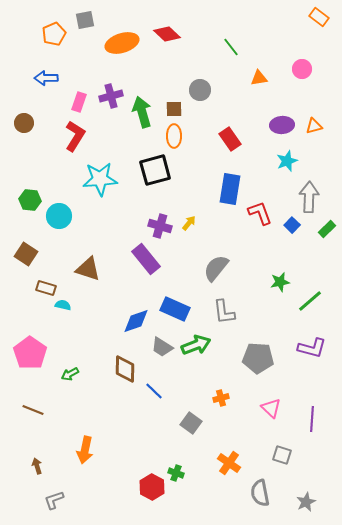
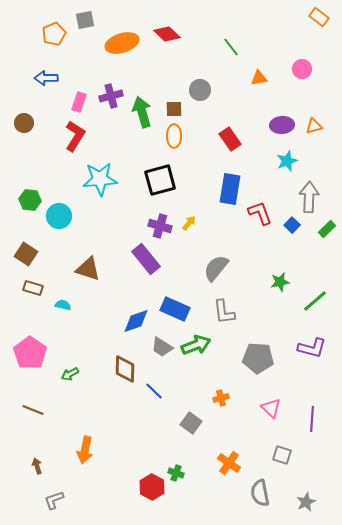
black square at (155, 170): moved 5 px right, 10 px down
brown rectangle at (46, 288): moved 13 px left
green line at (310, 301): moved 5 px right
